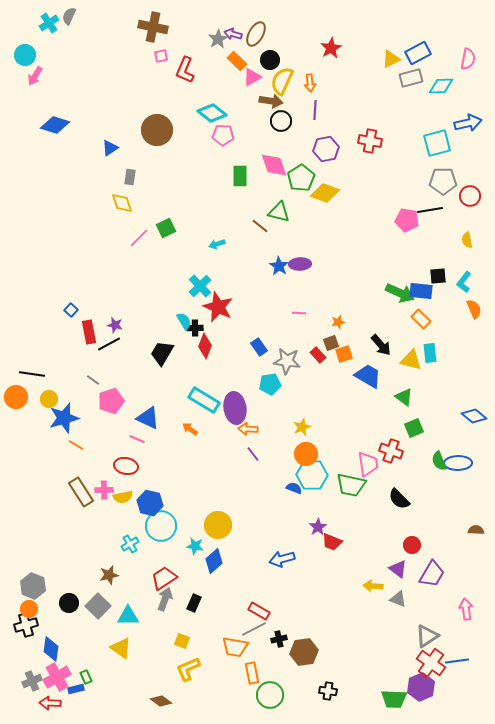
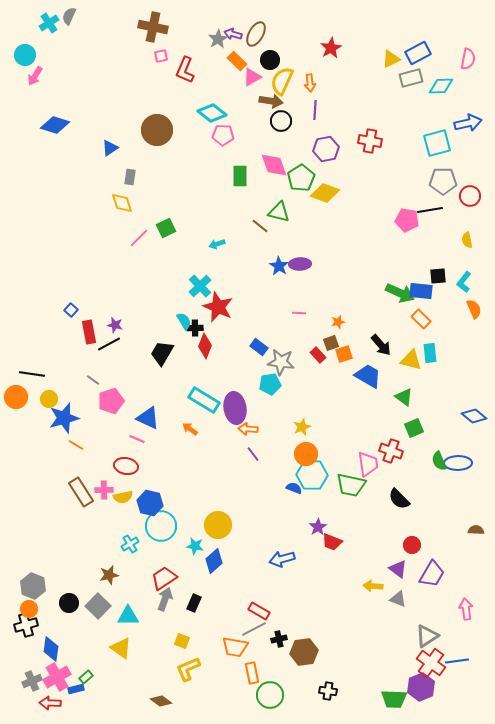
blue rectangle at (259, 347): rotated 18 degrees counterclockwise
gray star at (287, 361): moved 6 px left, 1 px down
green rectangle at (86, 677): rotated 72 degrees clockwise
